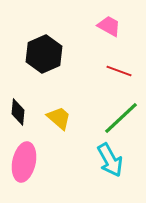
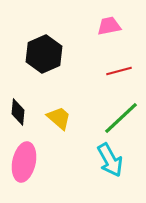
pink trapezoid: rotated 40 degrees counterclockwise
red line: rotated 35 degrees counterclockwise
